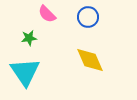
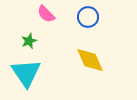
pink semicircle: moved 1 px left
green star: moved 3 px down; rotated 14 degrees counterclockwise
cyan triangle: moved 1 px right, 1 px down
